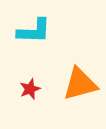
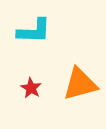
red star: moved 1 px right, 1 px up; rotated 20 degrees counterclockwise
